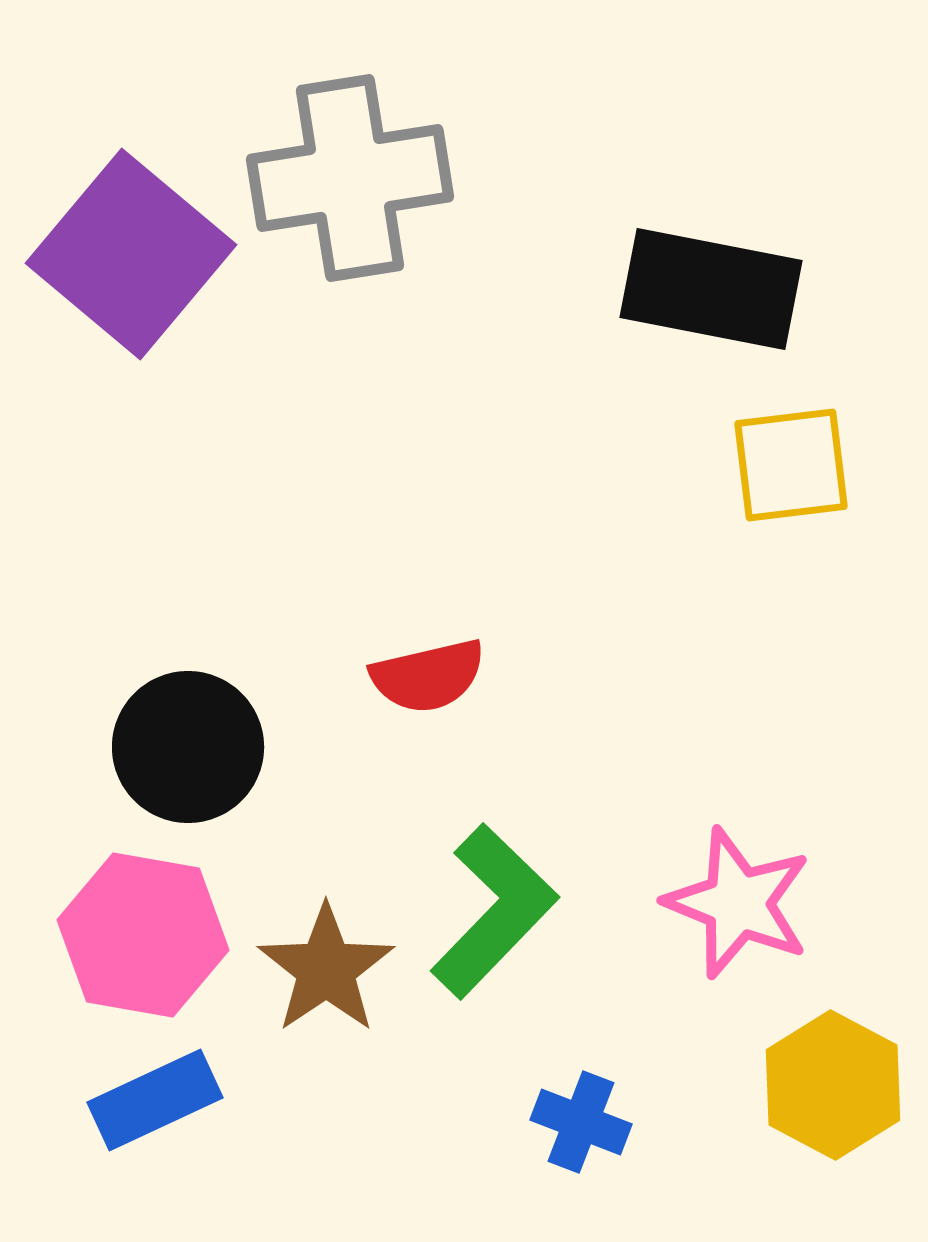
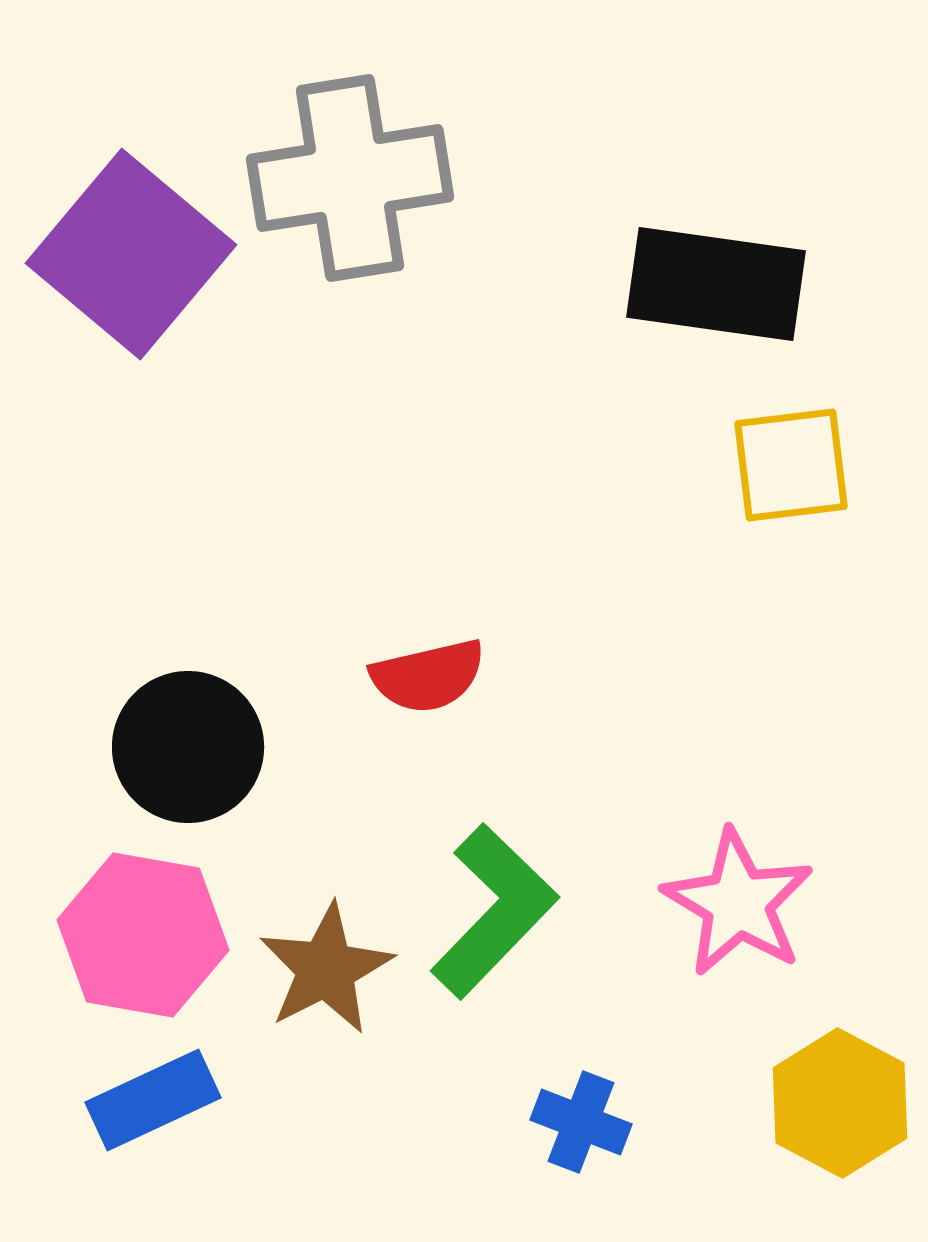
black rectangle: moved 5 px right, 5 px up; rotated 3 degrees counterclockwise
pink star: rotated 9 degrees clockwise
brown star: rotated 7 degrees clockwise
yellow hexagon: moved 7 px right, 18 px down
blue rectangle: moved 2 px left
